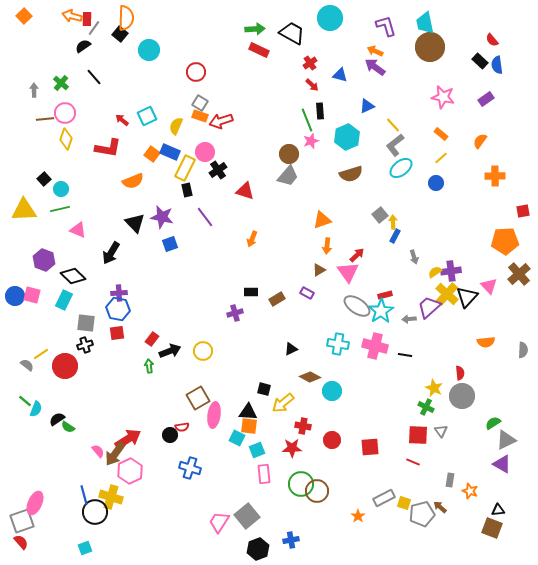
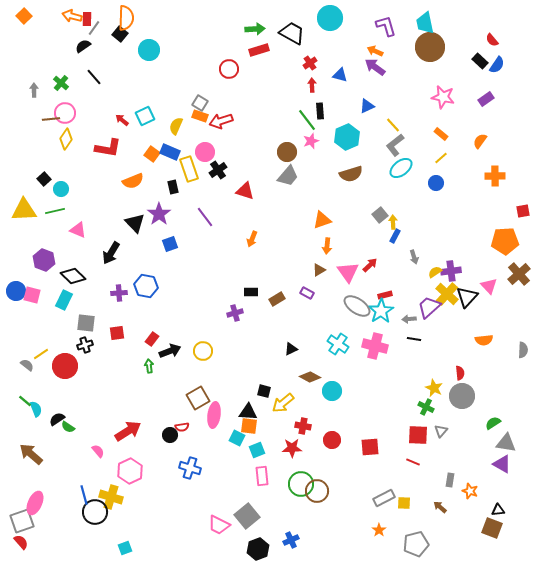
red rectangle at (259, 50): rotated 42 degrees counterclockwise
blue semicircle at (497, 65): rotated 138 degrees counterclockwise
red circle at (196, 72): moved 33 px right, 3 px up
red arrow at (312, 85): rotated 136 degrees counterclockwise
cyan square at (147, 116): moved 2 px left
brown line at (45, 119): moved 6 px right
green line at (307, 120): rotated 15 degrees counterclockwise
yellow diamond at (66, 139): rotated 15 degrees clockwise
brown circle at (289, 154): moved 2 px left, 2 px up
yellow rectangle at (185, 168): moved 4 px right, 1 px down; rotated 45 degrees counterclockwise
black rectangle at (187, 190): moved 14 px left, 3 px up
green line at (60, 209): moved 5 px left, 2 px down
purple star at (162, 217): moved 3 px left, 3 px up; rotated 25 degrees clockwise
red arrow at (357, 255): moved 13 px right, 10 px down
blue circle at (15, 296): moved 1 px right, 5 px up
blue hexagon at (118, 309): moved 28 px right, 23 px up
orange semicircle at (486, 342): moved 2 px left, 2 px up
cyan cross at (338, 344): rotated 25 degrees clockwise
black line at (405, 355): moved 9 px right, 16 px up
black square at (264, 389): moved 2 px down
cyan semicircle at (36, 409): rotated 42 degrees counterclockwise
gray triangle at (441, 431): rotated 16 degrees clockwise
red arrow at (128, 439): moved 8 px up
gray triangle at (506, 440): moved 3 px down; rotated 35 degrees clockwise
brown arrow at (115, 454): moved 84 px left; rotated 95 degrees clockwise
pink rectangle at (264, 474): moved 2 px left, 2 px down
yellow square at (404, 503): rotated 16 degrees counterclockwise
gray pentagon at (422, 514): moved 6 px left, 30 px down
orange star at (358, 516): moved 21 px right, 14 px down
pink trapezoid at (219, 522): moved 3 px down; rotated 95 degrees counterclockwise
blue cross at (291, 540): rotated 14 degrees counterclockwise
cyan square at (85, 548): moved 40 px right
